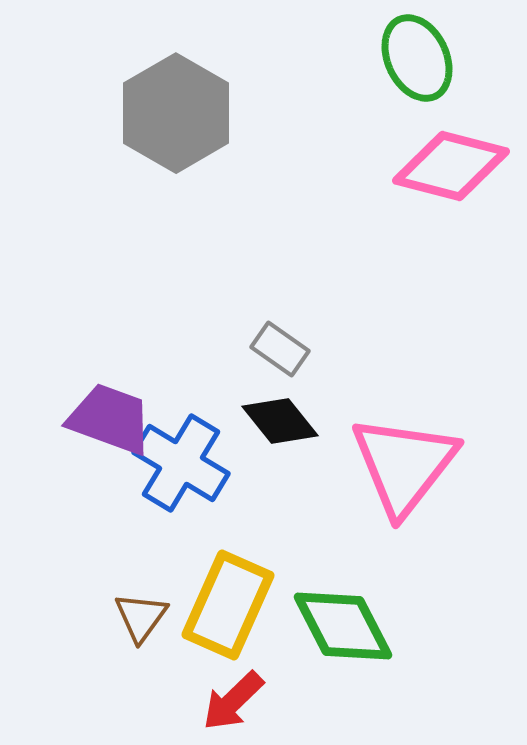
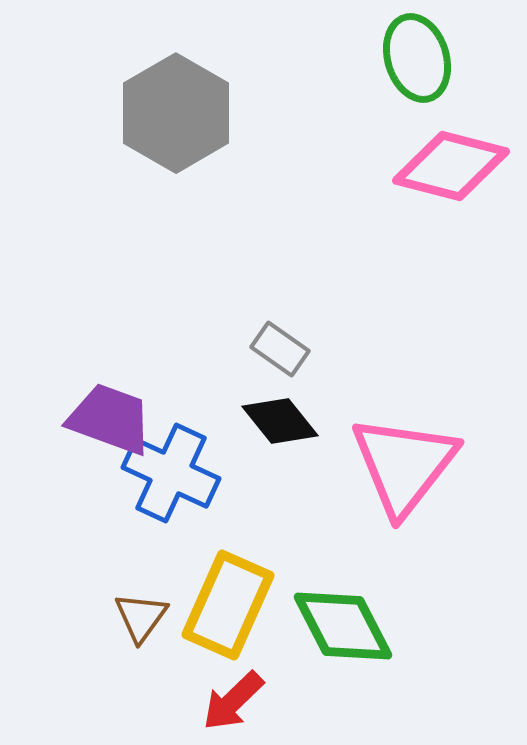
green ellipse: rotated 8 degrees clockwise
blue cross: moved 10 px left, 10 px down; rotated 6 degrees counterclockwise
